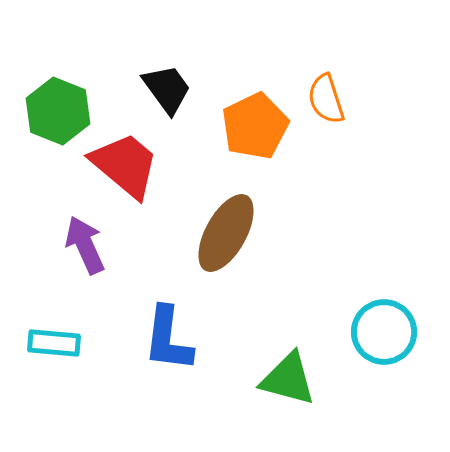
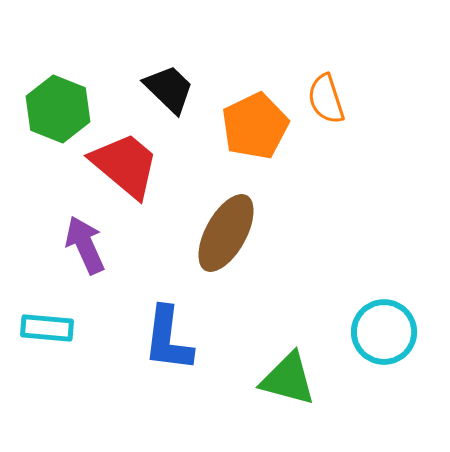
black trapezoid: moved 2 px right; rotated 10 degrees counterclockwise
green hexagon: moved 2 px up
cyan rectangle: moved 7 px left, 15 px up
